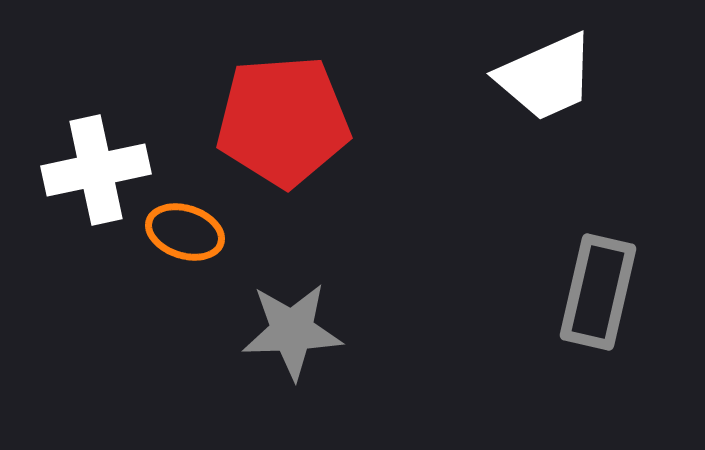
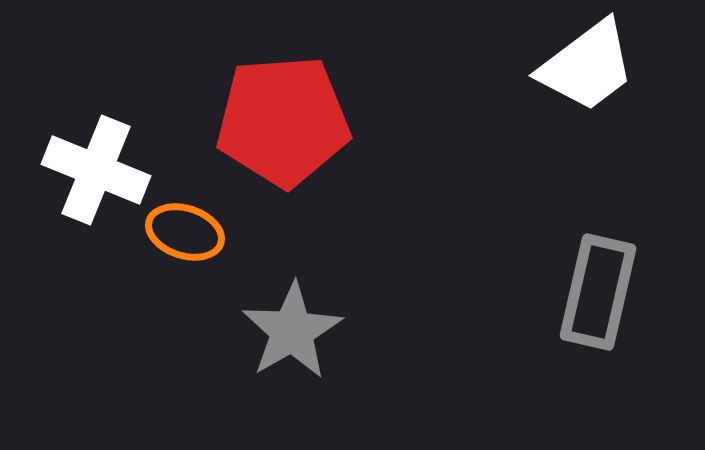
white trapezoid: moved 41 px right, 11 px up; rotated 13 degrees counterclockwise
white cross: rotated 34 degrees clockwise
gray star: rotated 28 degrees counterclockwise
